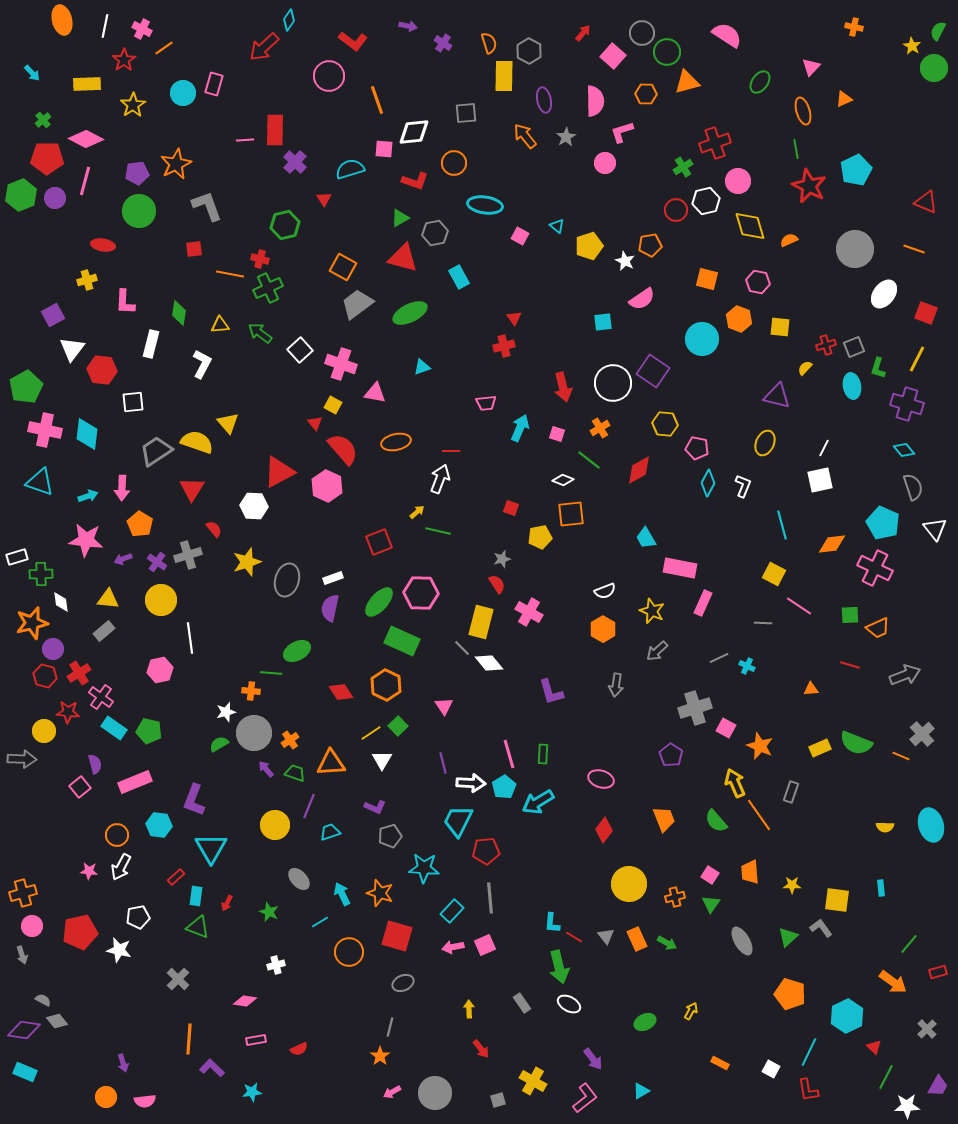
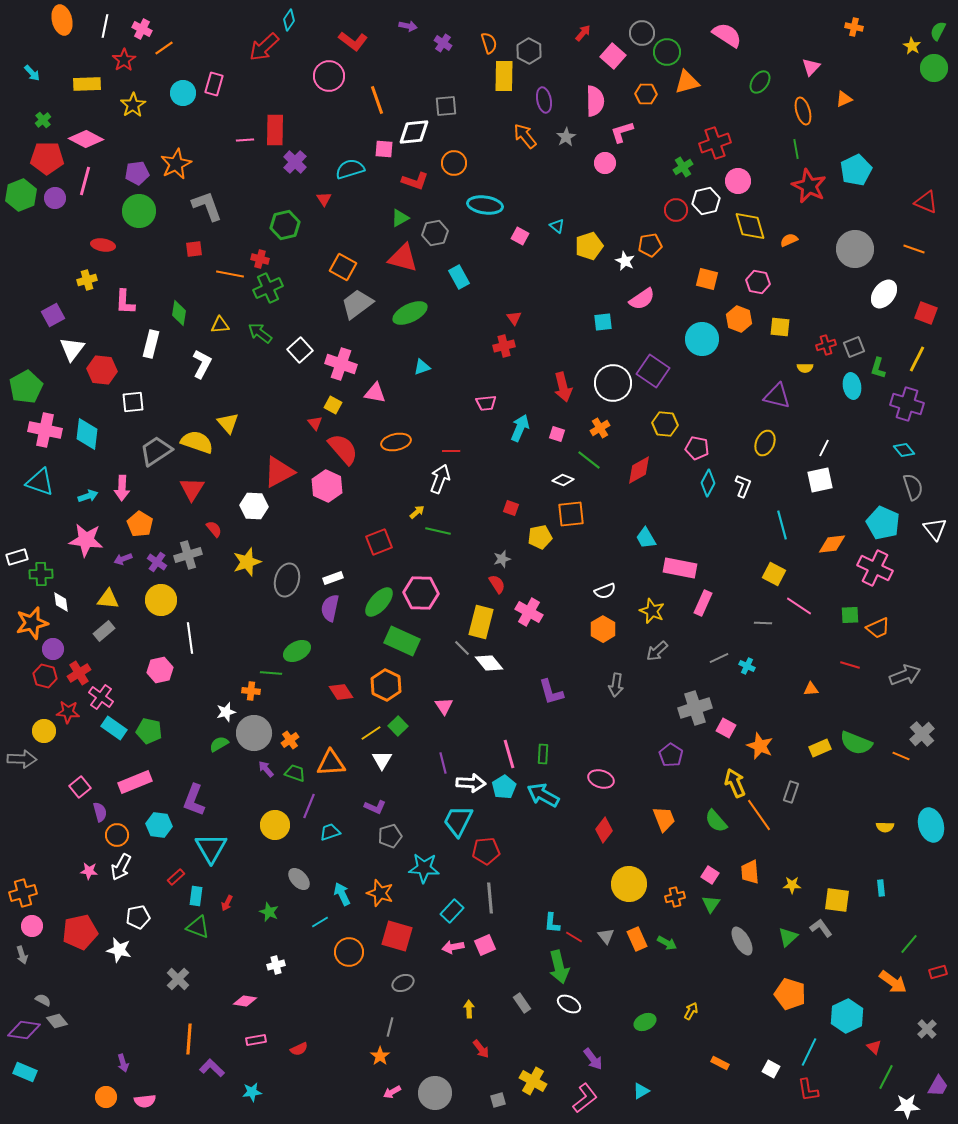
gray square at (466, 113): moved 20 px left, 7 px up
yellow semicircle at (805, 368): rotated 133 degrees counterclockwise
purple semicircle at (95, 764): moved 5 px right, 48 px down
cyan arrow at (538, 802): moved 5 px right, 7 px up; rotated 60 degrees clockwise
